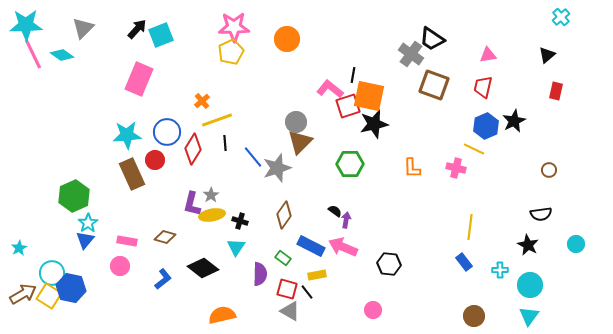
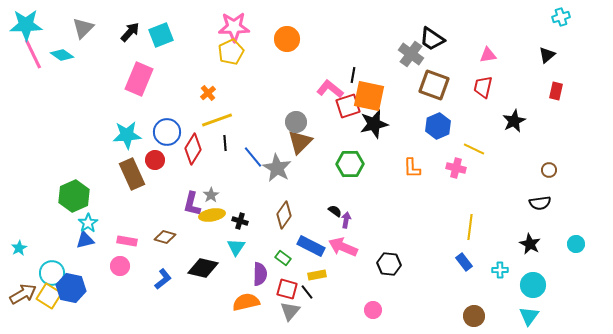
cyan cross at (561, 17): rotated 24 degrees clockwise
black arrow at (137, 29): moved 7 px left, 3 px down
orange cross at (202, 101): moved 6 px right, 8 px up
blue hexagon at (486, 126): moved 48 px left
gray star at (277, 168): rotated 24 degrees counterclockwise
black semicircle at (541, 214): moved 1 px left, 11 px up
blue triangle at (85, 240): rotated 36 degrees clockwise
black star at (528, 245): moved 2 px right, 1 px up
black diamond at (203, 268): rotated 24 degrees counterclockwise
cyan circle at (530, 285): moved 3 px right
gray triangle at (290, 311): rotated 40 degrees clockwise
orange semicircle at (222, 315): moved 24 px right, 13 px up
